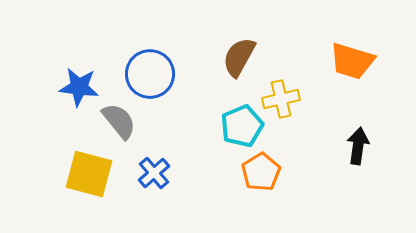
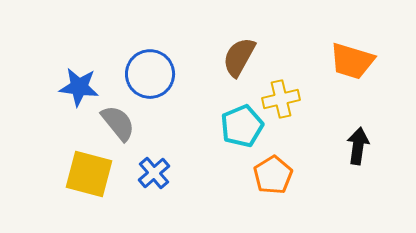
gray semicircle: moved 1 px left, 2 px down
orange pentagon: moved 12 px right, 3 px down
